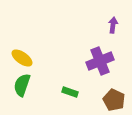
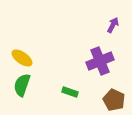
purple arrow: rotated 21 degrees clockwise
